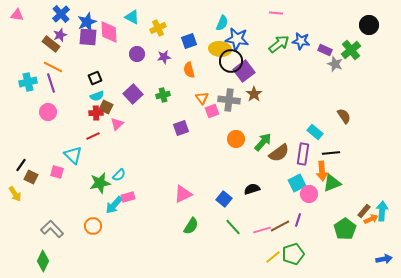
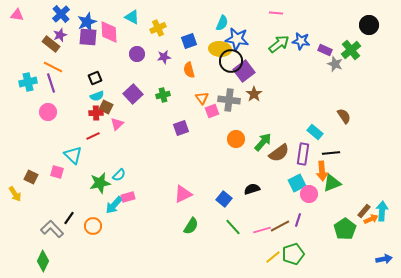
black line at (21, 165): moved 48 px right, 53 px down
